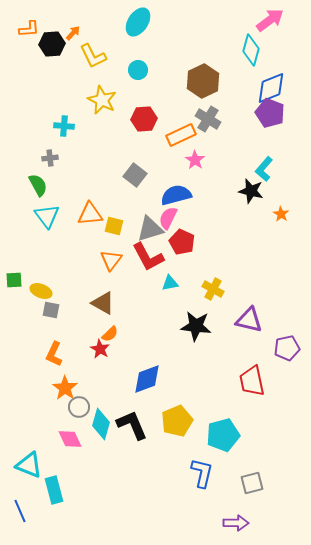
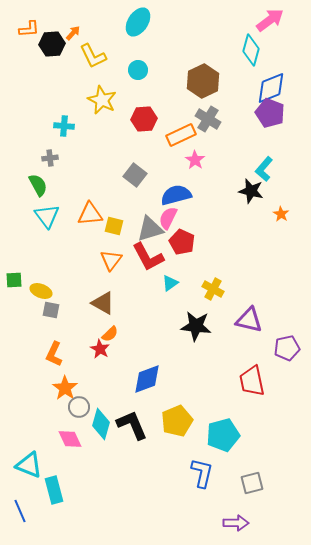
cyan triangle at (170, 283): rotated 24 degrees counterclockwise
